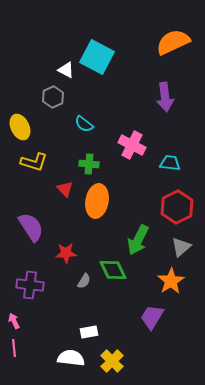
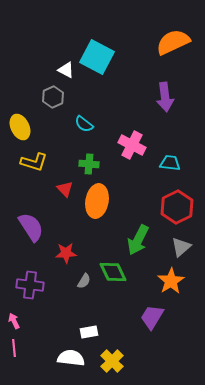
green diamond: moved 2 px down
